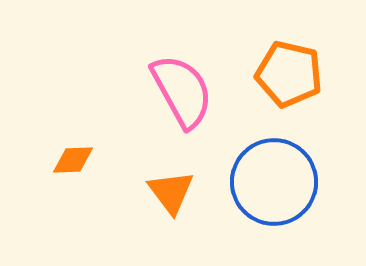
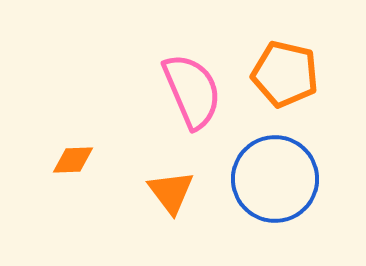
orange pentagon: moved 4 px left
pink semicircle: moved 10 px right; rotated 6 degrees clockwise
blue circle: moved 1 px right, 3 px up
